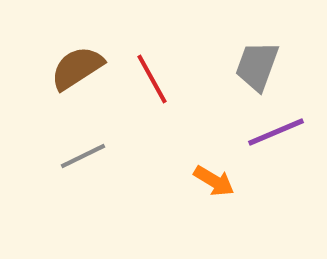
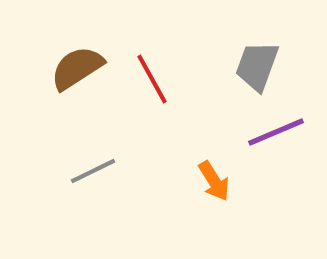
gray line: moved 10 px right, 15 px down
orange arrow: rotated 27 degrees clockwise
